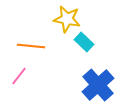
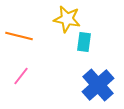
cyan rectangle: rotated 54 degrees clockwise
orange line: moved 12 px left, 10 px up; rotated 8 degrees clockwise
pink line: moved 2 px right
